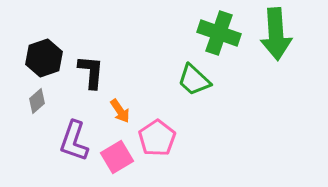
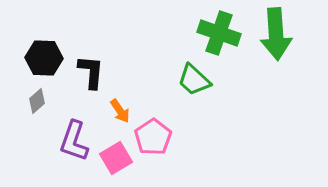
black hexagon: rotated 21 degrees clockwise
pink pentagon: moved 4 px left, 1 px up
pink square: moved 1 px left, 1 px down
